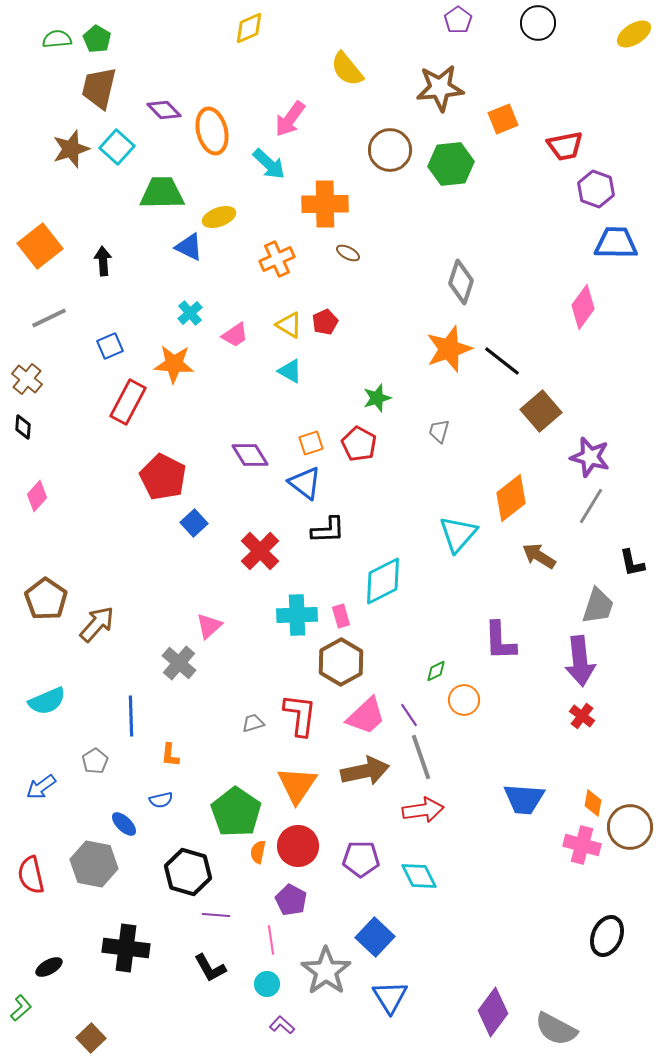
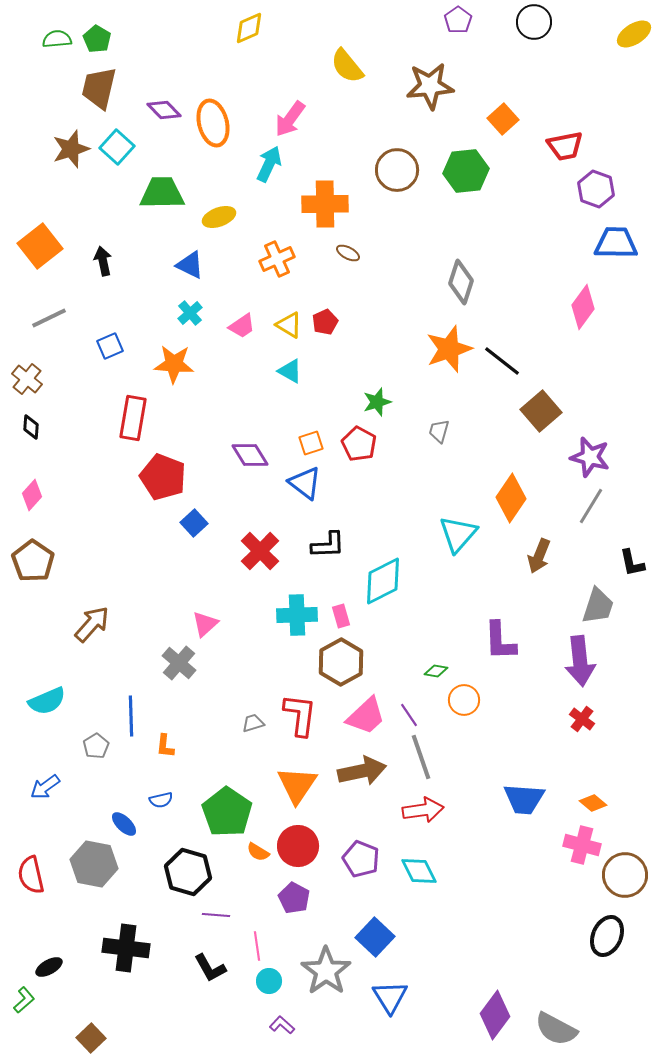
black circle at (538, 23): moved 4 px left, 1 px up
yellow semicircle at (347, 69): moved 3 px up
brown star at (440, 88): moved 10 px left, 2 px up
orange square at (503, 119): rotated 20 degrees counterclockwise
orange ellipse at (212, 131): moved 1 px right, 8 px up
brown circle at (390, 150): moved 7 px right, 20 px down
cyan arrow at (269, 164): rotated 108 degrees counterclockwise
green hexagon at (451, 164): moved 15 px right, 7 px down
blue triangle at (189, 247): moved 1 px right, 18 px down
black arrow at (103, 261): rotated 8 degrees counterclockwise
pink trapezoid at (235, 335): moved 7 px right, 9 px up
green star at (377, 398): moved 4 px down
red rectangle at (128, 402): moved 5 px right, 16 px down; rotated 18 degrees counterclockwise
black diamond at (23, 427): moved 8 px right
red pentagon at (163, 477): rotated 6 degrees counterclockwise
pink diamond at (37, 496): moved 5 px left, 1 px up
orange diamond at (511, 498): rotated 18 degrees counterclockwise
black L-shape at (328, 530): moved 15 px down
brown arrow at (539, 556): rotated 100 degrees counterclockwise
brown pentagon at (46, 599): moved 13 px left, 38 px up
brown arrow at (97, 624): moved 5 px left
pink triangle at (209, 626): moved 4 px left, 2 px up
green diamond at (436, 671): rotated 35 degrees clockwise
red cross at (582, 716): moved 3 px down
orange L-shape at (170, 755): moved 5 px left, 9 px up
gray pentagon at (95, 761): moved 1 px right, 15 px up
brown arrow at (365, 771): moved 3 px left
blue arrow at (41, 787): moved 4 px right
orange diamond at (593, 803): rotated 60 degrees counterclockwise
green pentagon at (236, 812): moved 9 px left
brown circle at (630, 827): moved 5 px left, 48 px down
orange semicircle at (258, 852): rotated 70 degrees counterclockwise
purple pentagon at (361, 859): rotated 21 degrees clockwise
cyan diamond at (419, 876): moved 5 px up
purple pentagon at (291, 900): moved 3 px right, 2 px up
pink line at (271, 940): moved 14 px left, 6 px down
cyan circle at (267, 984): moved 2 px right, 3 px up
green L-shape at (21, 1008): moved 3 px right, 8 px up
purple diamond at (493, 1012): moved 2 px right, 3 px down
